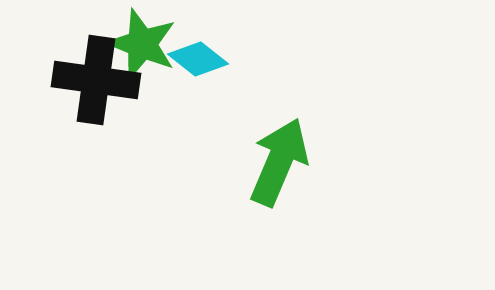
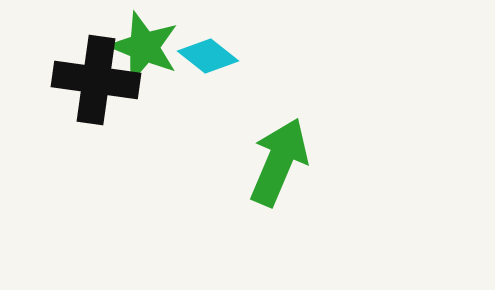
green star: moved 2 px right, 3 px down
cyan diamond: moved 10 px right, 3 px up
